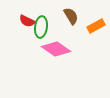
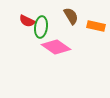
orange rectangle: rotated 42 degrees clockwise
pink diamond: moved 2 px up
